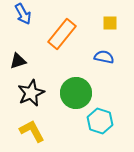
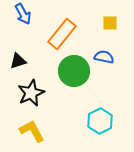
green circle: moved 2 px left, 22 px up
cyan hexagon: rotated 15 degrees clockwise
